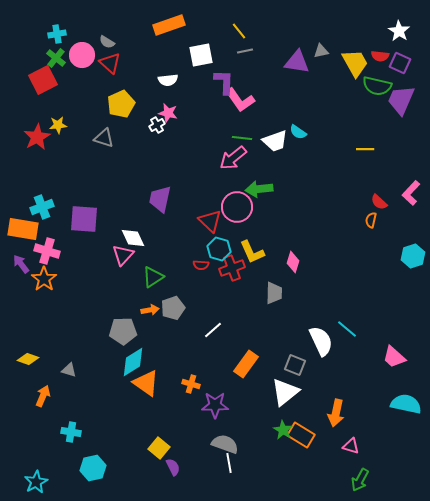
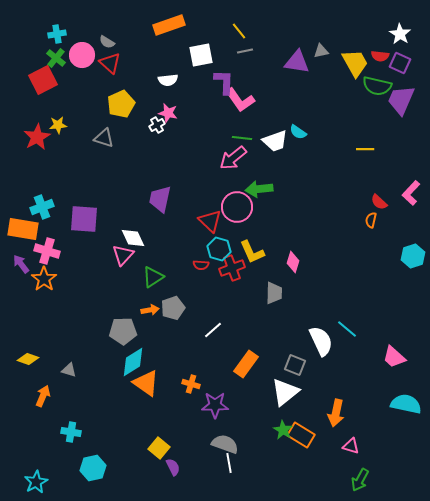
white star at (399, 31): moved 1 px right, 3 px down
